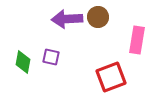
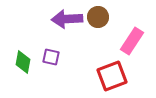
pink rectangle: moved 5 px left, 1 px down; rotated 24 degrees clockwise
red square: moved 1 px right, 1 px up
